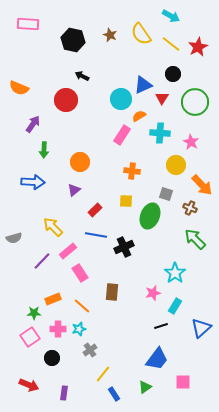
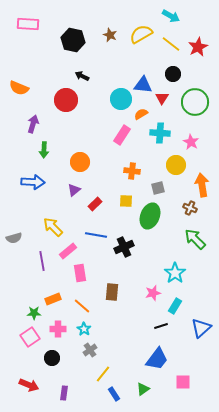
yellow semicircle at (141, 34): rotated 95 degrees clockwise
blue triangle at (143, 85): rotated 30 degrees clockwise
orange semicircle at (139, 116): moved 2 px right, 2 px up
purple arrow at (33, 124): rotated 18 degrees counterclockwise
orange arrow at (202, 185): rotated 145 degrees counterclockwise
gray square at (166, 194): moved 8 px left, 6 px up; rotated 32 degrees counterclockwise
red rectangle at (95, 210): moved 6 px up
purple line at (42, 261): rotated 54 degrees counterclockwise
pink rectangle at (80, 273): rotated 24 degrees clockwise
cyan star at (79, 329): moved 5 px right; rotated 24 degrees counterclockwise
green triangle at (145, 387): moved 2 px left, 2 px down
